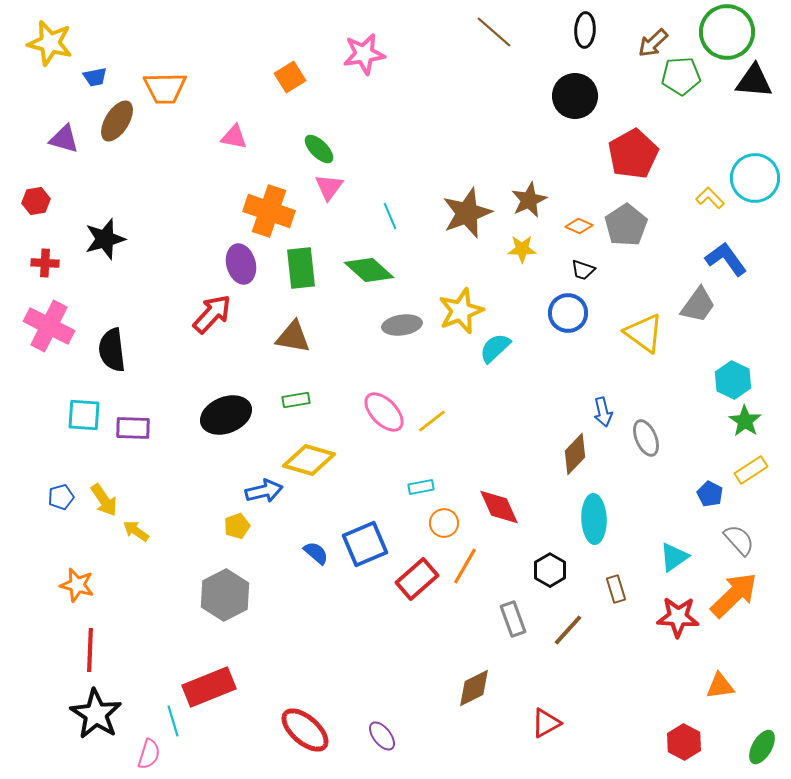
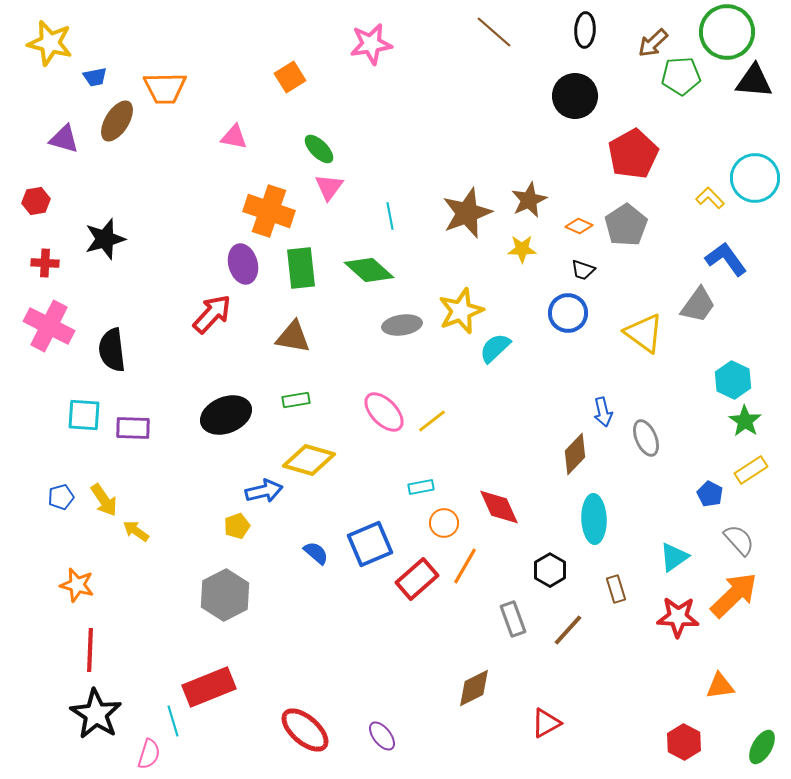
pink star at (364, 54): moved 7 px right, 10 px up
cyan line at (390, 216): rotated 12 degrees clockwise
purple ellipse at (241, 264): moved 2 px right
blue square at (365, 544): moved 5 px right
